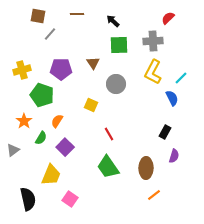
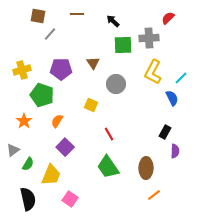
gray cross: moved 4 px left, 3 px up
green square: moved 4 px right
green semicircle: moved 13 px left, 26 px down
purple semicircle: moved 1 px right, 5 px up; rotated 16 degrees counterclockwise
